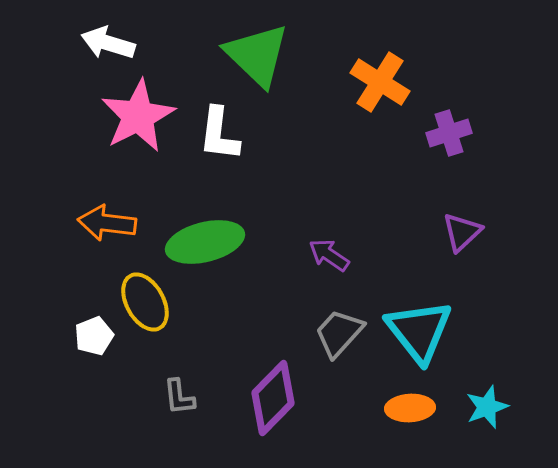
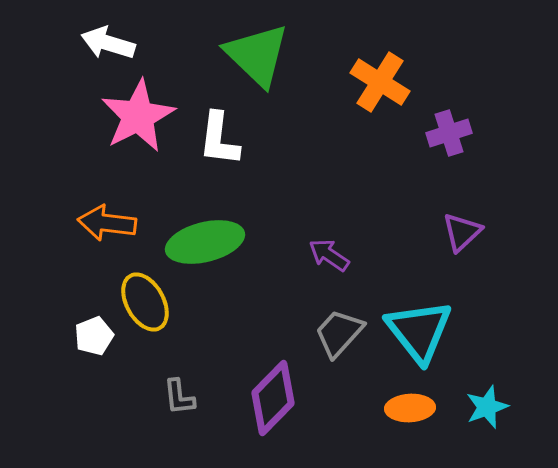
white L-shape: moved 5 px down
